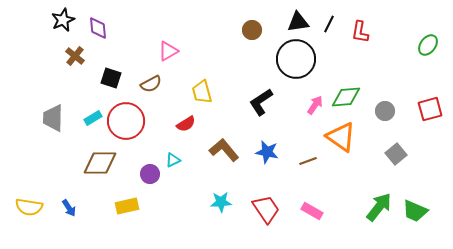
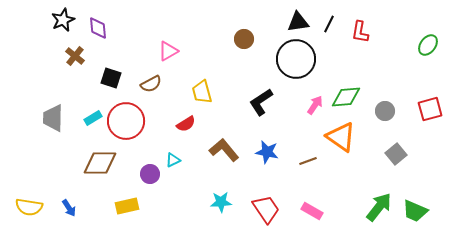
brown circle: moved 8 px left, 9 px down
